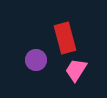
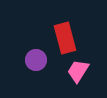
pink trapezoid: moved 2 px right, 1 px down
